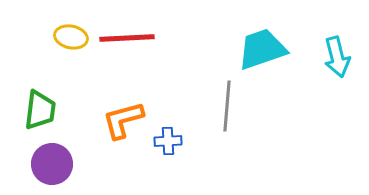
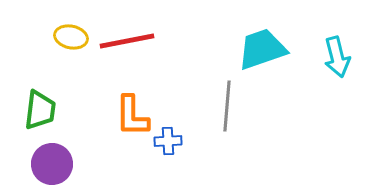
red line: moved 3 px down; rotated 8 degrees counterclockwise
orange L-shape: moved 9 px right, 4 px up; rotated 75 degrees counterclockwise
